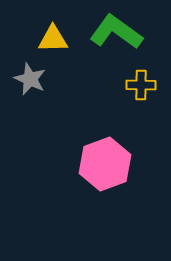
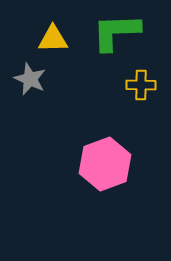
green L-shape: rotated 38 degrees counterclockwise
